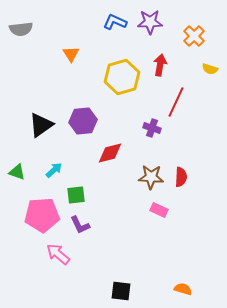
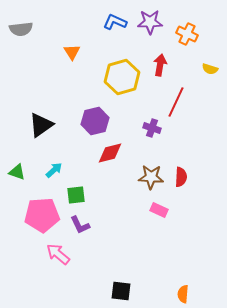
orange cross: moved 7 px left, 2 px up; rotated 20 degrees counterclockwise
orange triangle: moved 1 px right, 2 px up
purple hexagon: moved 12 px right; rotated 8 degrees counterclockwise
orange semicircle: moved 5 px down; rotated 102 degrees counterclockwise
